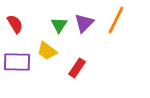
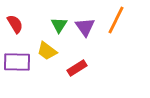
purple triangle: moved 1 px right, 4 px down; rotated 20 degrees counterclockwise
red rectangle: rotated 24 degrees clockwise
